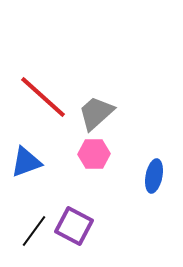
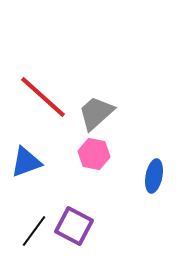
pink hexagon: rotated 12 degrees clockwise
